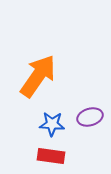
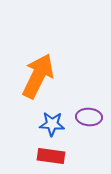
orange arrow: rotated 9 degrees counterclockwise
purple ellipse: moved 1 px left; rotated 20 degrees clockwise
